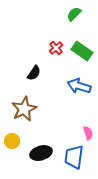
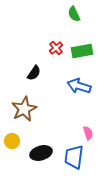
green semicircle: rotated 70 degrees counterclockwise
green rectangle: rotated 45 degrees counterclockwise
